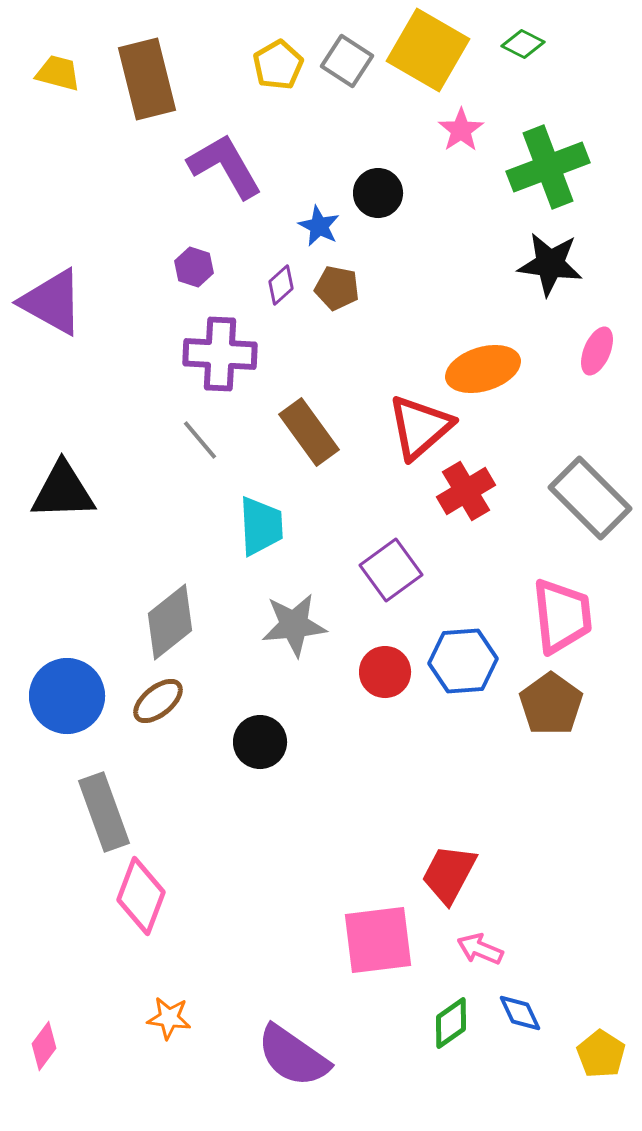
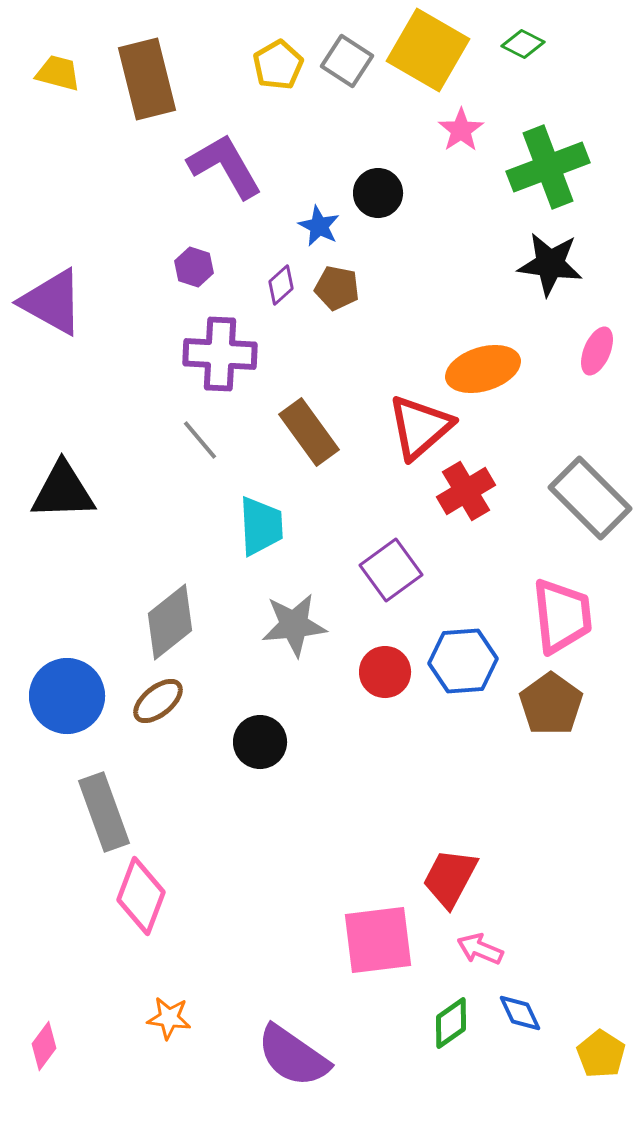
red trapezoid at (449, 874): moved 1 px right, 4 px down
